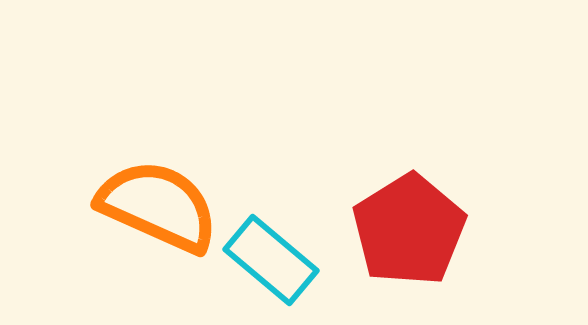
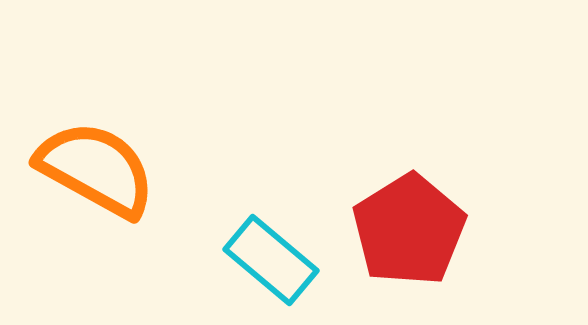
orange semicircle: moved 62 px left, 37 px up; rotated 5 degrees clockwise
